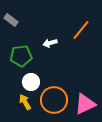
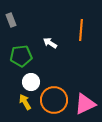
gray rectangle: rotated 32 degrees clockwise
orange line: rotated 35 degrees counterclockwise
white arrow: rotated 48 degrees clockwise
